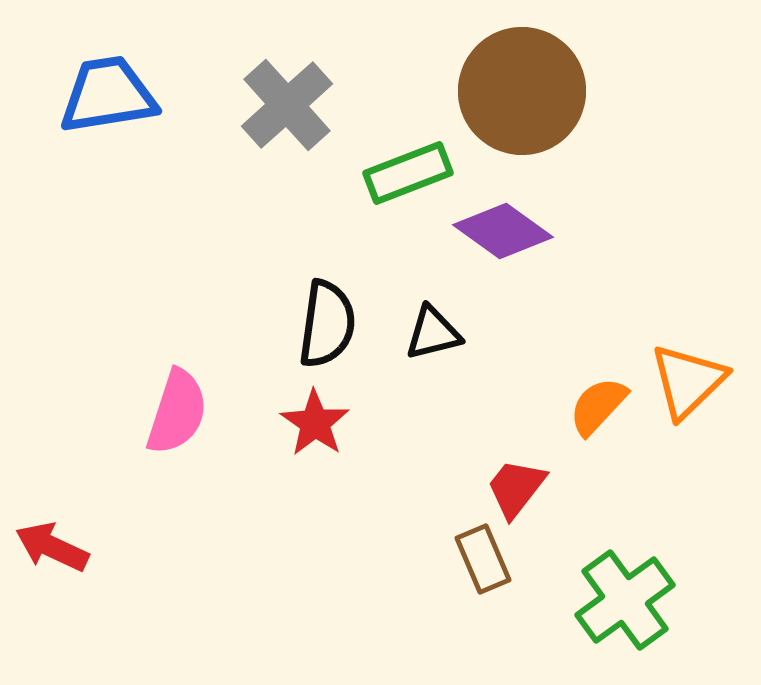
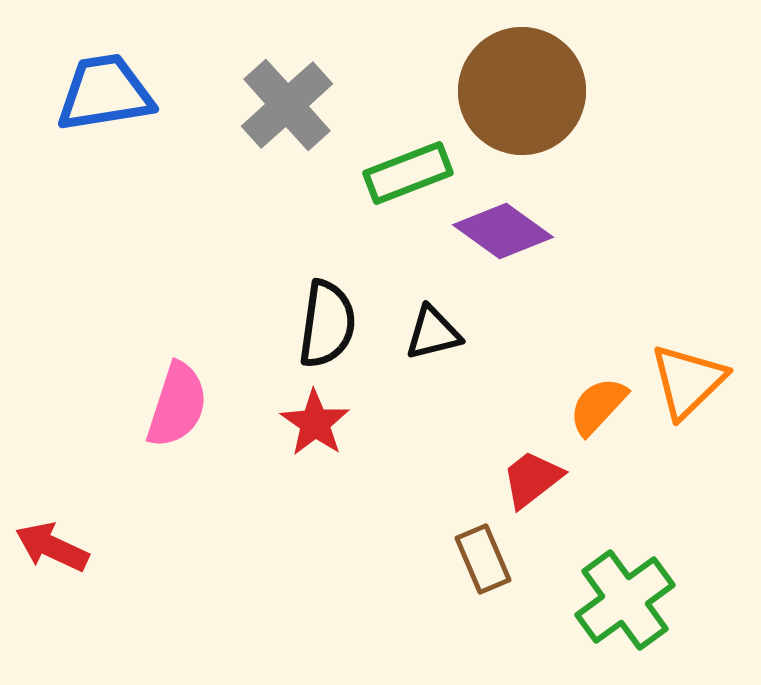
blue trapezoid: moved 3 px left, 2 px up
pink semicircle: moved 7 px up
red trapezoid: moved 16 px right, 9 px up; rotated 14 degrees clockwise
